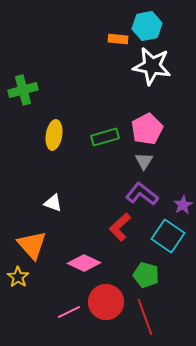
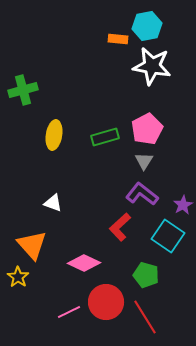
red line: rotated 12 degrees counterclockwise
